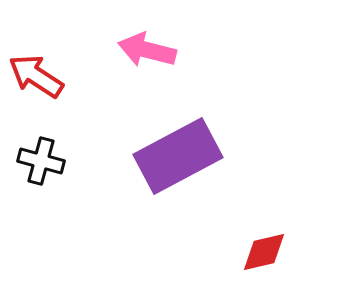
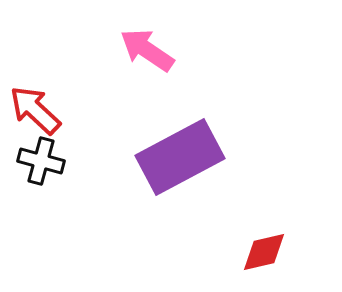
pink arrow: rotated 20 degrees clockwise
red arrow: moved 1 px left, 34 px down; rotated 10 degrees clockwise
purple rectangle: moved 2 px right, 1 px down
